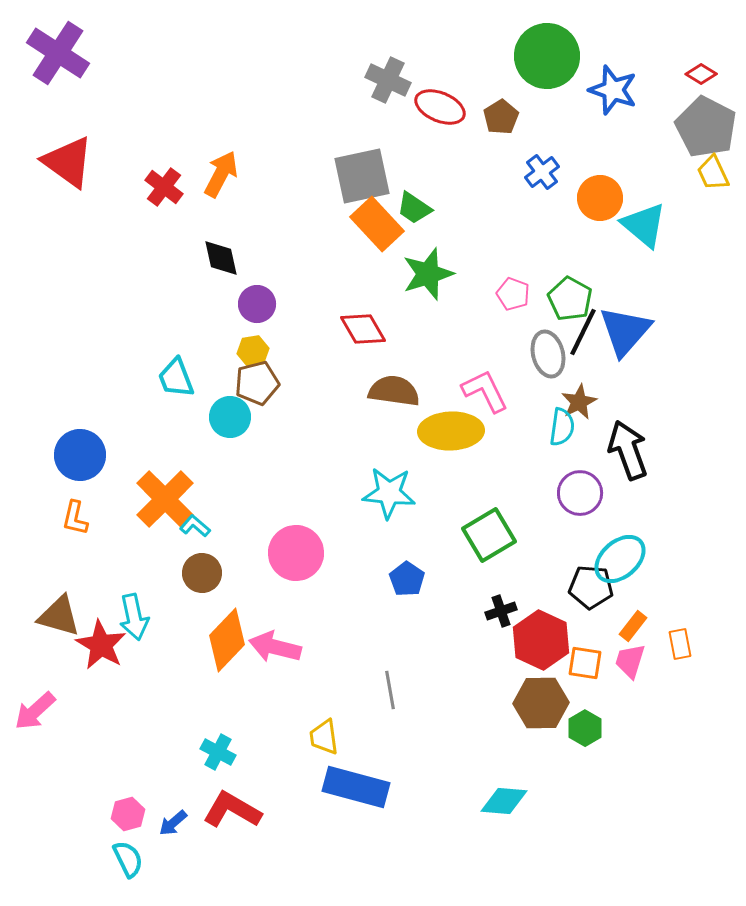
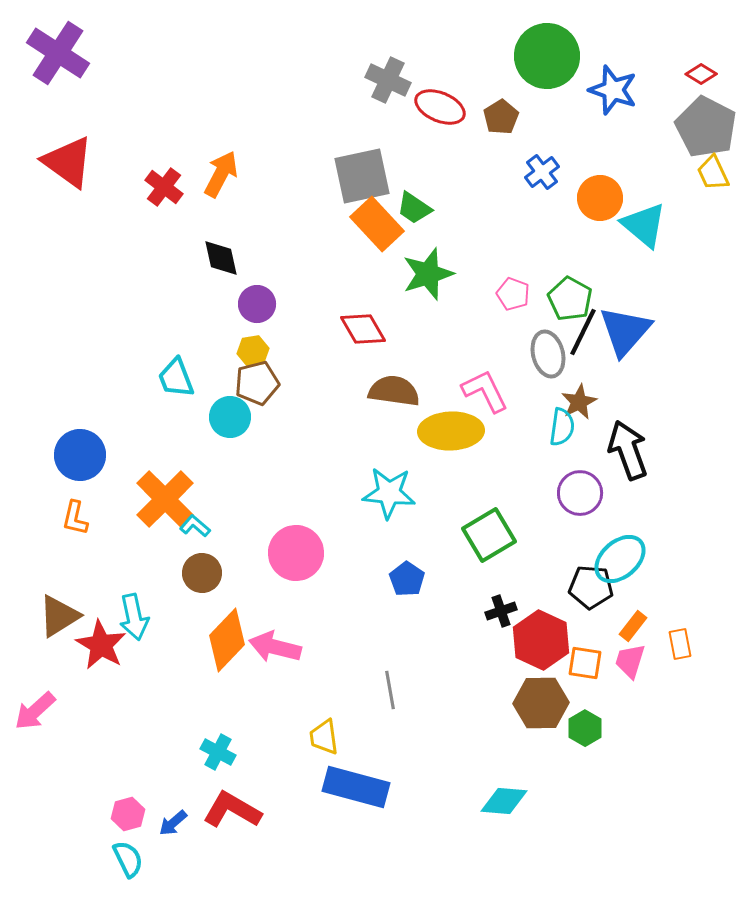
brown triangle at (59, 616): rotated 48 degrees counterclockwise
